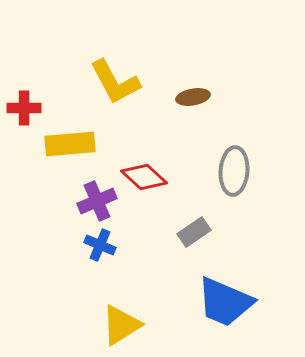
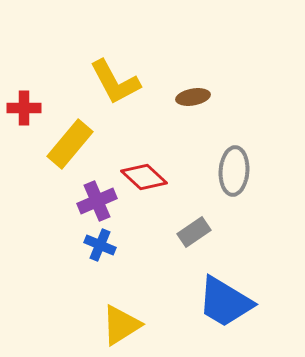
yellow rectangle: rotated 45 degrees counterclockwise
blue trapezoid: rotated 8 degrees clockwise
